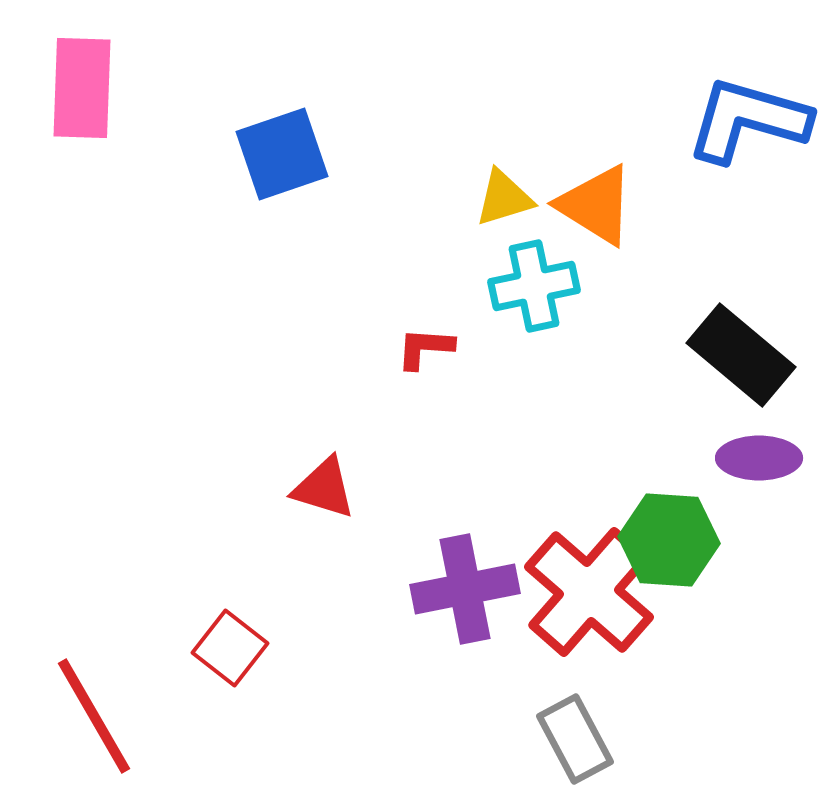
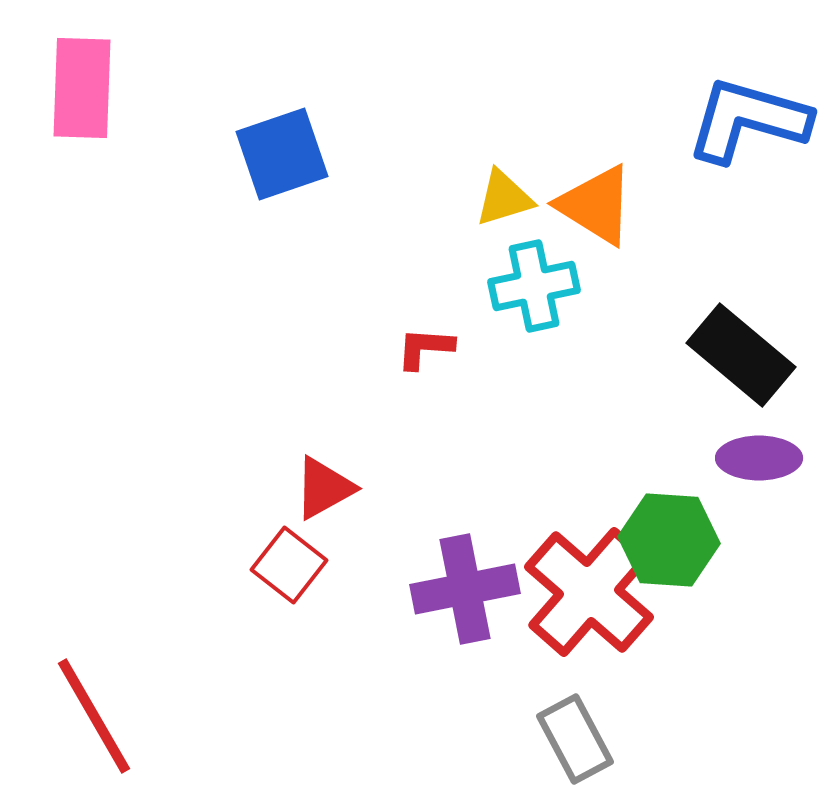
red triangle: rotated 46 degrees counterclockwise
red square: moved 59 px right, 83 px up
